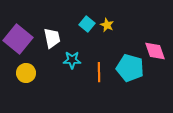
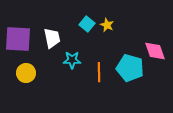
purple square: rotated 36 degrees counterclockwise
